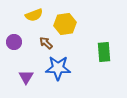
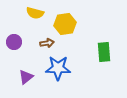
yellow semicircle: moved 1 px right, 2 px up; rotated 36 degrees clockwise
brown arrow: moved 1 px right; rotated 128 degrees clockwise
purple triangle: rotated 21 degrees clockwise
